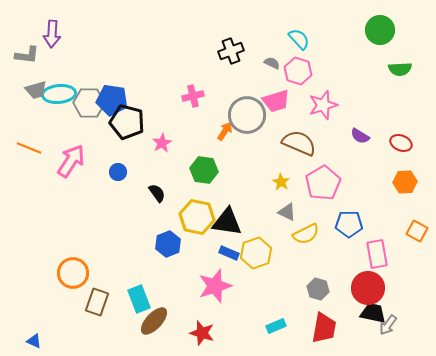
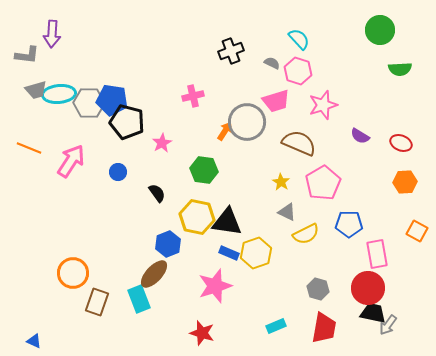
gray circle at (247, 115): moved 7 px down
brown ellipse at (154, 321): moved 47 px up
